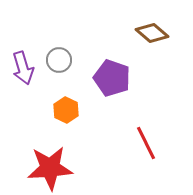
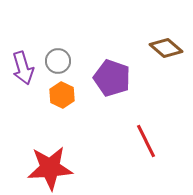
brown diamond: moved 14 px right, 15 px down
gray circle: moved 1 px left, 1 px down
orange hexagon: moved 4 px left, 15 px up
red line: moved 2 px up
